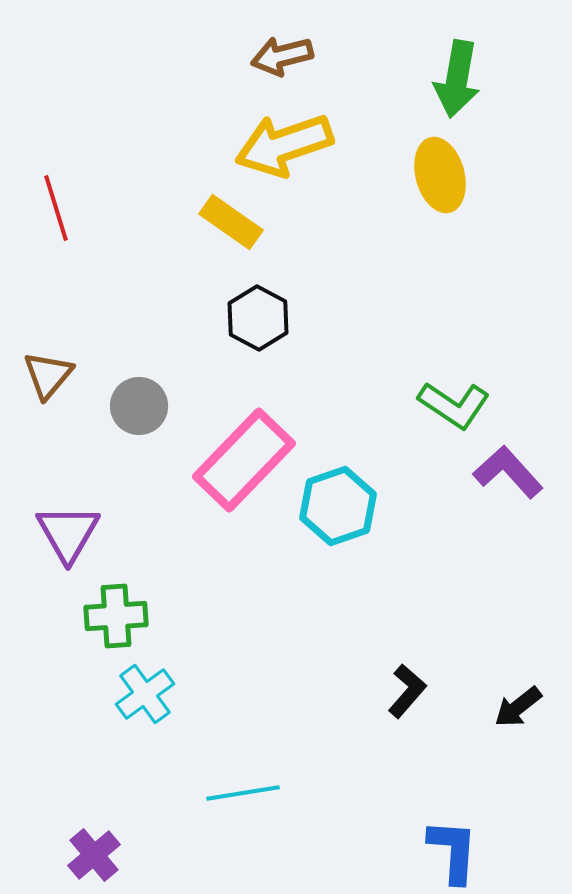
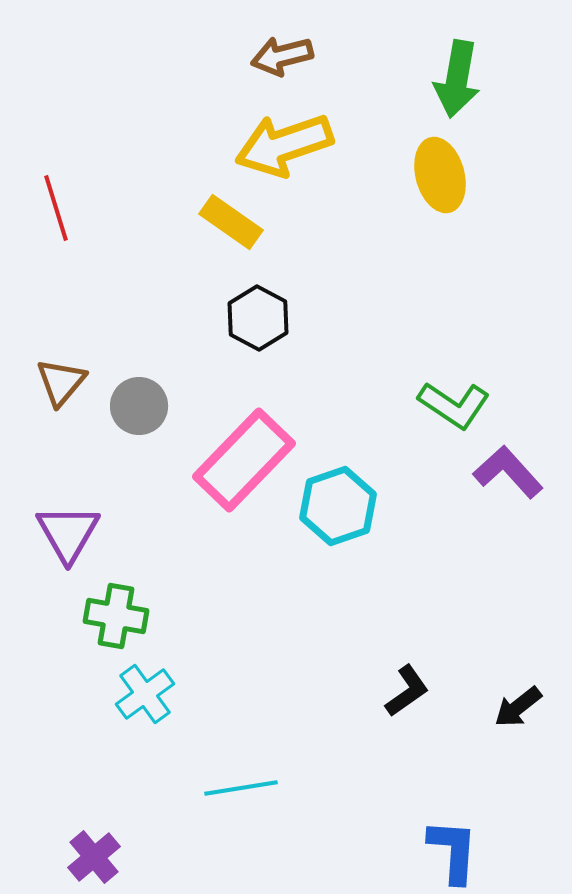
brown triangle: moved 13 px right, 7 px down
green cross: rotated 14 degrees clockwise
black L-shape: rotated 14 degrees clockwise
cyan line: moved 2 px left, 5 px up
purple cross: moved 2 px down
